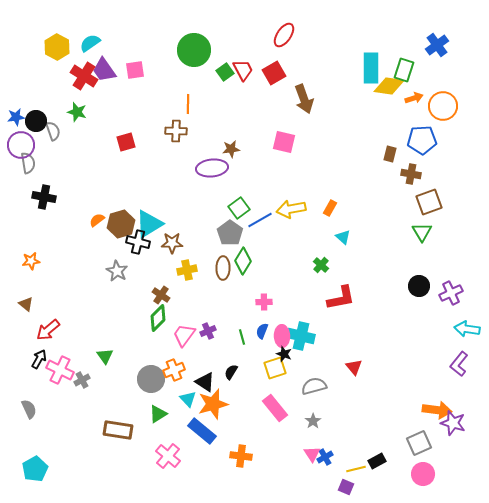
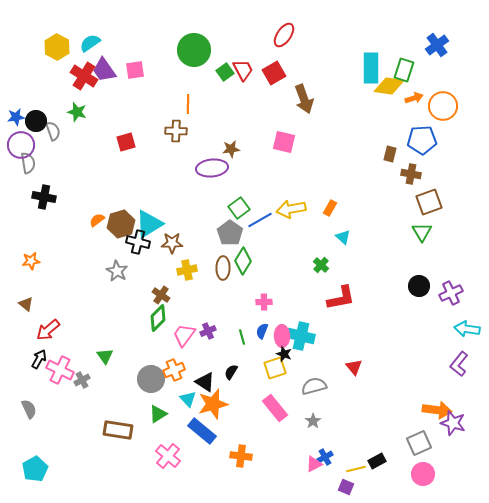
pink triangle at (312, 454): moved 2 px right, 10 px down; rotated 36 degrees clockwise
